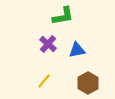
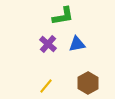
blue triangle: moved 6 px up
yellow line: moved 2 px right, 5 px down
